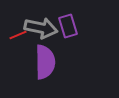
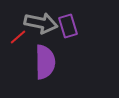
gray arrow: moved 5 px up
red line: moved 2 px down; rotated 18 degrees counterclockwise
